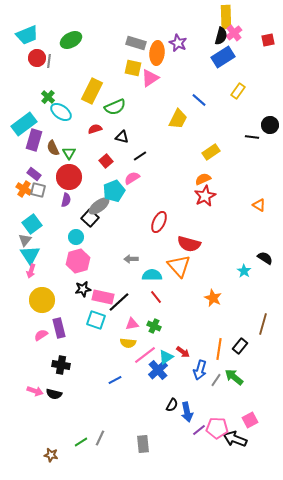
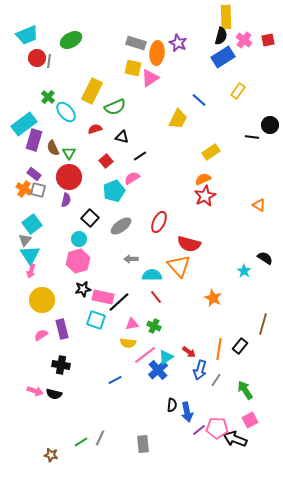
pink cross at (234, 33): moved 10 px right, 7 px down; rotated 14 degrees counterclockwise
cyan ellipse at (61, 112): moved 5 px right; rotated 15 degrees clockwise
gray ellipse at (99, 206): moved 22 px right, 20 px down
cyan circle at (76, 237): moved 3 px right, 2 px down
purple rectangle at (59, 328): moved 3 px right, 1 px down
red arrow at (183, 352): moved 6 px right
green arrow at (234, 377): moved 11 px right, 13 px down; rotated 18 degrees clockwise
black semicircle at (172, 405): rotated 24 degrees counterclockwise
